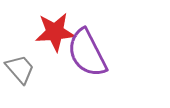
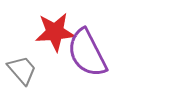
gray trapezoid: moved 2 px right, 1 px down
